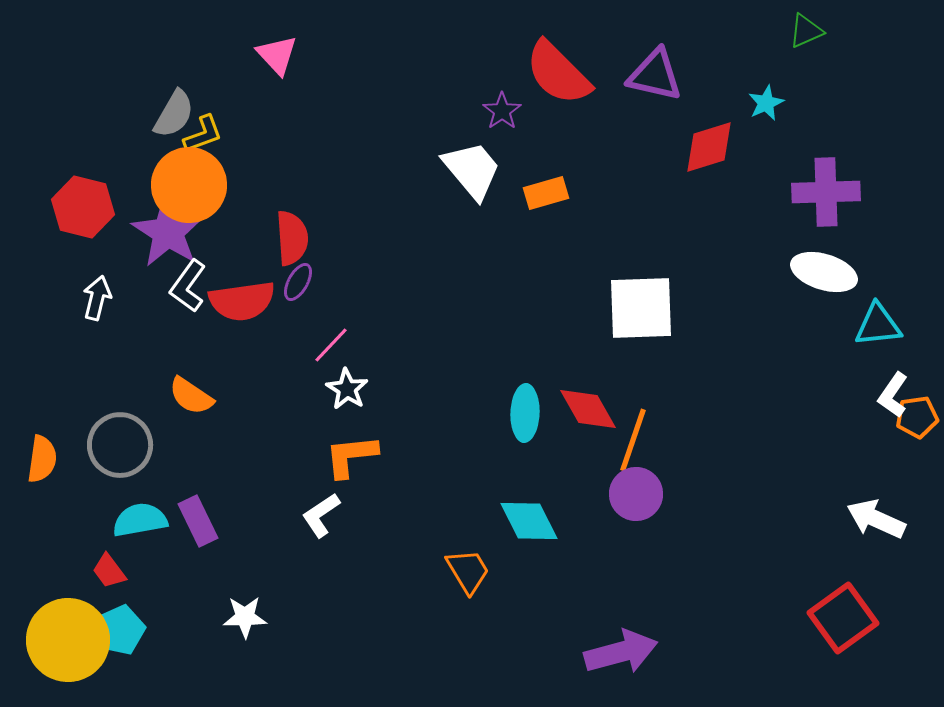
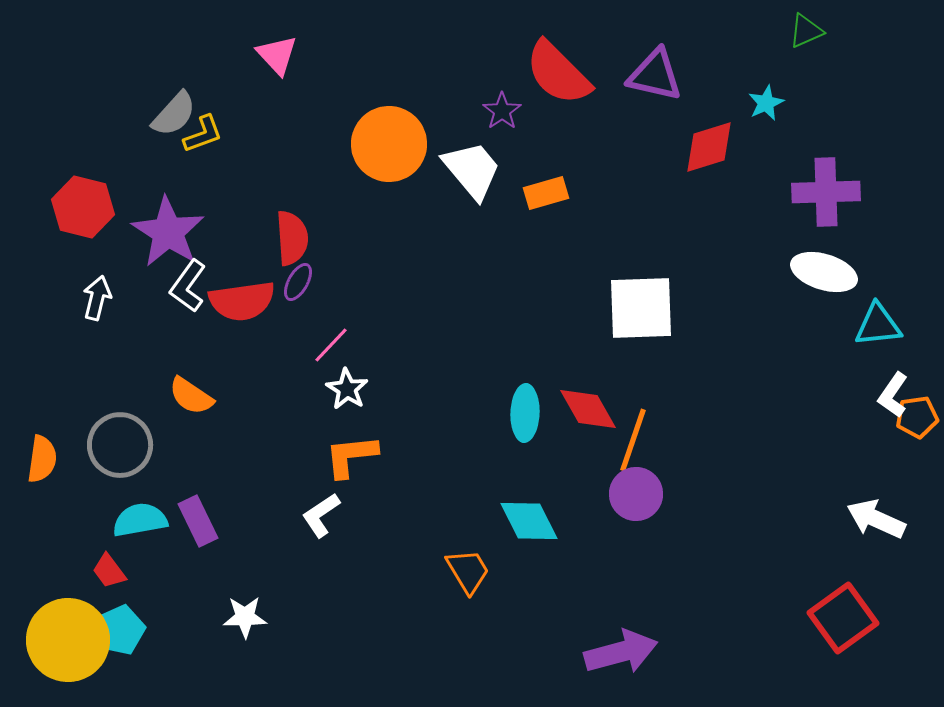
gray semicircle at (174, 114): rotated 12 degrees clockwise
orange circle at (189, 185): moved 200 px right, 41 px up
